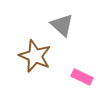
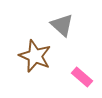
pink rectangle: rotated 15 degrees clockwise
